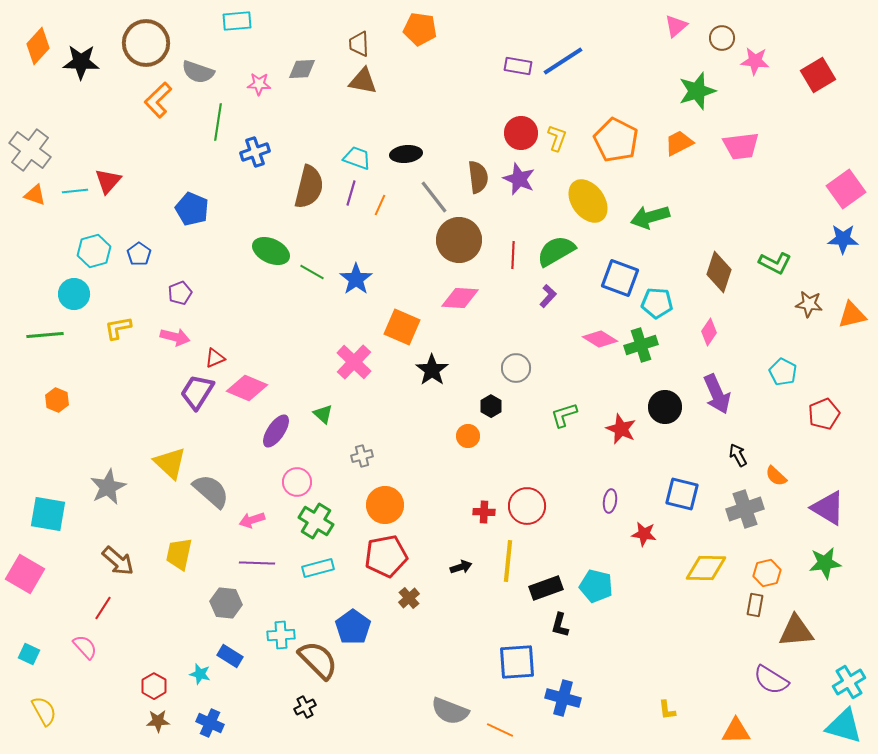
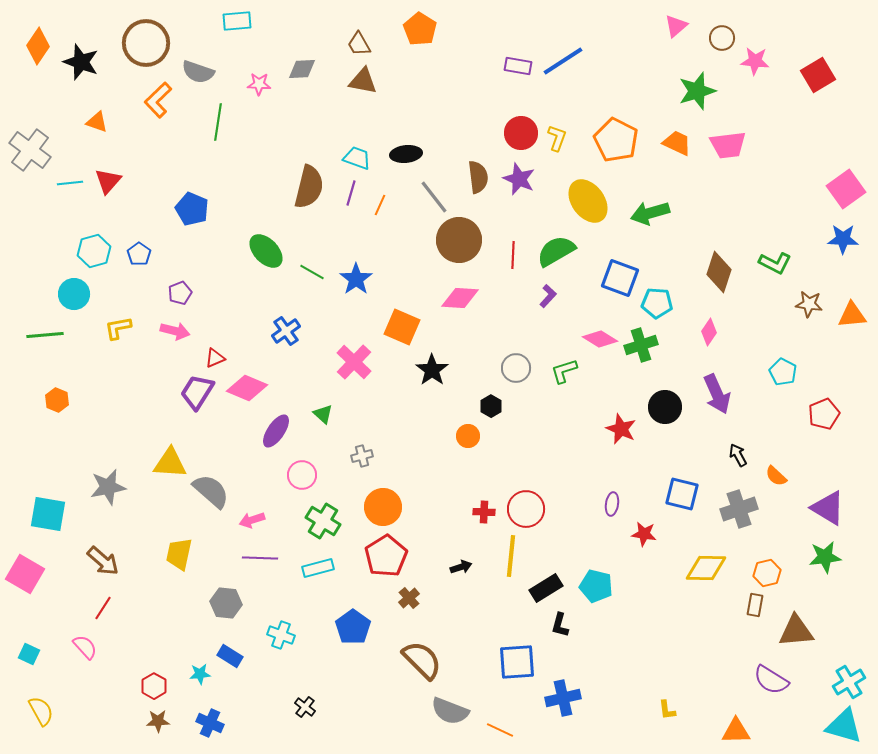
orange pentagon at (420, 29): rotated 24 degrees clockwise
brown trapezoid at (359, 44): rotated 28 degrees counterclockwise
orange diamond at (38, 46): rotated 9 degrees counterclockwise
black star at (81, 62): rotated 18 degrees clockwise
orange trapezoid at (679, 143): moved 2 px left; rotated 52 degrees clockwise
pink trapezoid at (741, 146): moved 13 px left, 1 px up
blue cross at (255, 152): moved 31 px right, 179 px down; rotated 16 degrees counterclockwise
cyan line at (75, 191): moved 5 px left, 8 px up
orange triangle at (35, 195): moved 62 px right, 73 px up
green arrow at (650, 217): moved 4 px up
green ellipse at (271, 251): moved 5 px left; rotated 21 degrees clockwise
orange triangle at (852, 315): rotated 8 degrees clockwise
pink arrow at (175, 337): moved 6 px up
green L-shape at (564, 415): moved 44 px up
yellow triangle at (170, 463): rotated 39 degrees counterclockwise
pink circle at (297, 482): moved 5 px right, 7 px up
gray star at (108, 487): rotated 15 degrees clockwise
purple ellipse at (610, 501): moved 2 px right, 3 px down
orange circle at (385, 505): moved 2 px left, 2 px down
red circle at (527, 506): moved 1 px left, 3 px down
gray cross at (745, 509): moved 6 px left
green cross at (316, 521): moved 7 px right
red pentagon at (386, 556): rotated 21 degrees counterclockwise
brown arrow at (118, 561): moved 15 px left
yellow line at (508, 561): moved 3 px right, 5 px up
purple line at (257, 563): moved 3 px right, 5 px up
green star at (825, 563): moved 6 px up
black rectangle at (546, 588): rotated 12 degrees counterclockwise
cyan cross at (281, 635): rotated 24 degrees clockwise
brown semicircle at (318, 660): moved 104 px right
cyan star at (200, 674): rotated 20 degrees counterclockwise
blue cross at (563, 698): rotated 28 degrees counterclockwise
black cross at (305, 707): rotated 25 degrees counterclockwise
yellow semicircle at (44, 711): moved 3 px left
